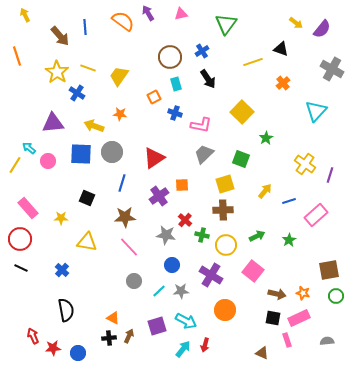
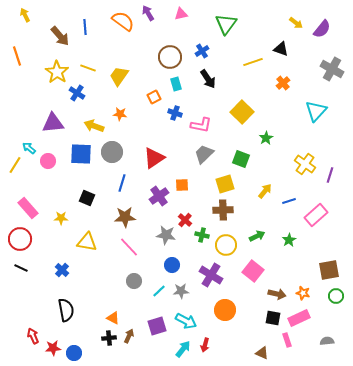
blue circle at (78, 353): moved 4 px left
